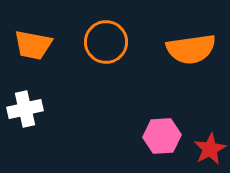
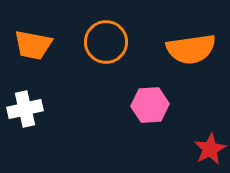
pink hexagon: moved 12 px left, 31 px up
